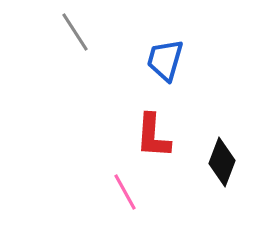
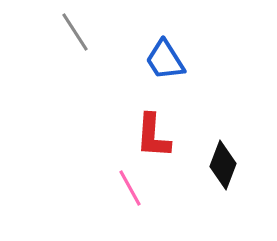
blue trapezoid: rotated 48 degrees counterclockwise
black diamond: moved 1 px right, 3 px down
pink line: moved 5 px right, 4 px up
